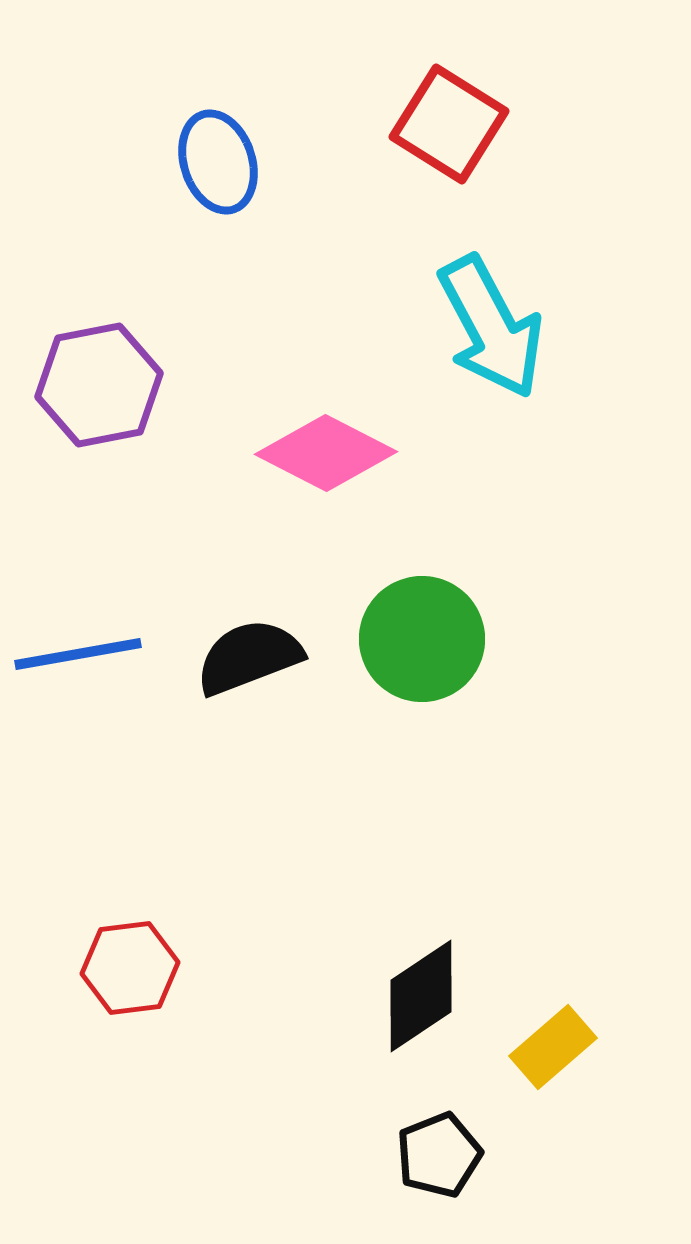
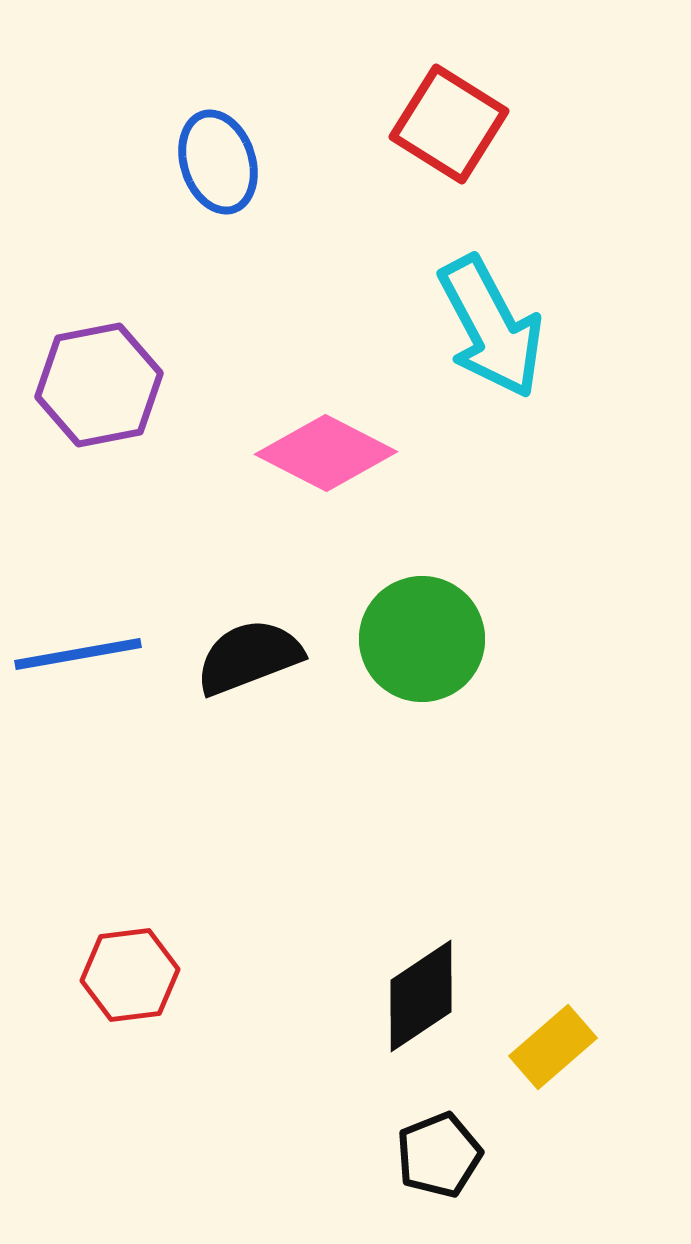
red hexagon: moved 7 px down
